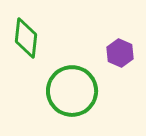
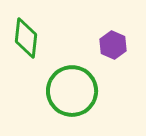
purple hexagon: moved 7 px left, 8 px up
